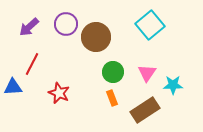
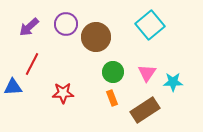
cyan star: moved 3 px up
red star: moved 4 px right; rotated 25 degrees counterclockwise
